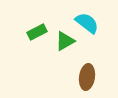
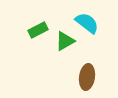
green rectangle: moved 1 px right, 2 px up
